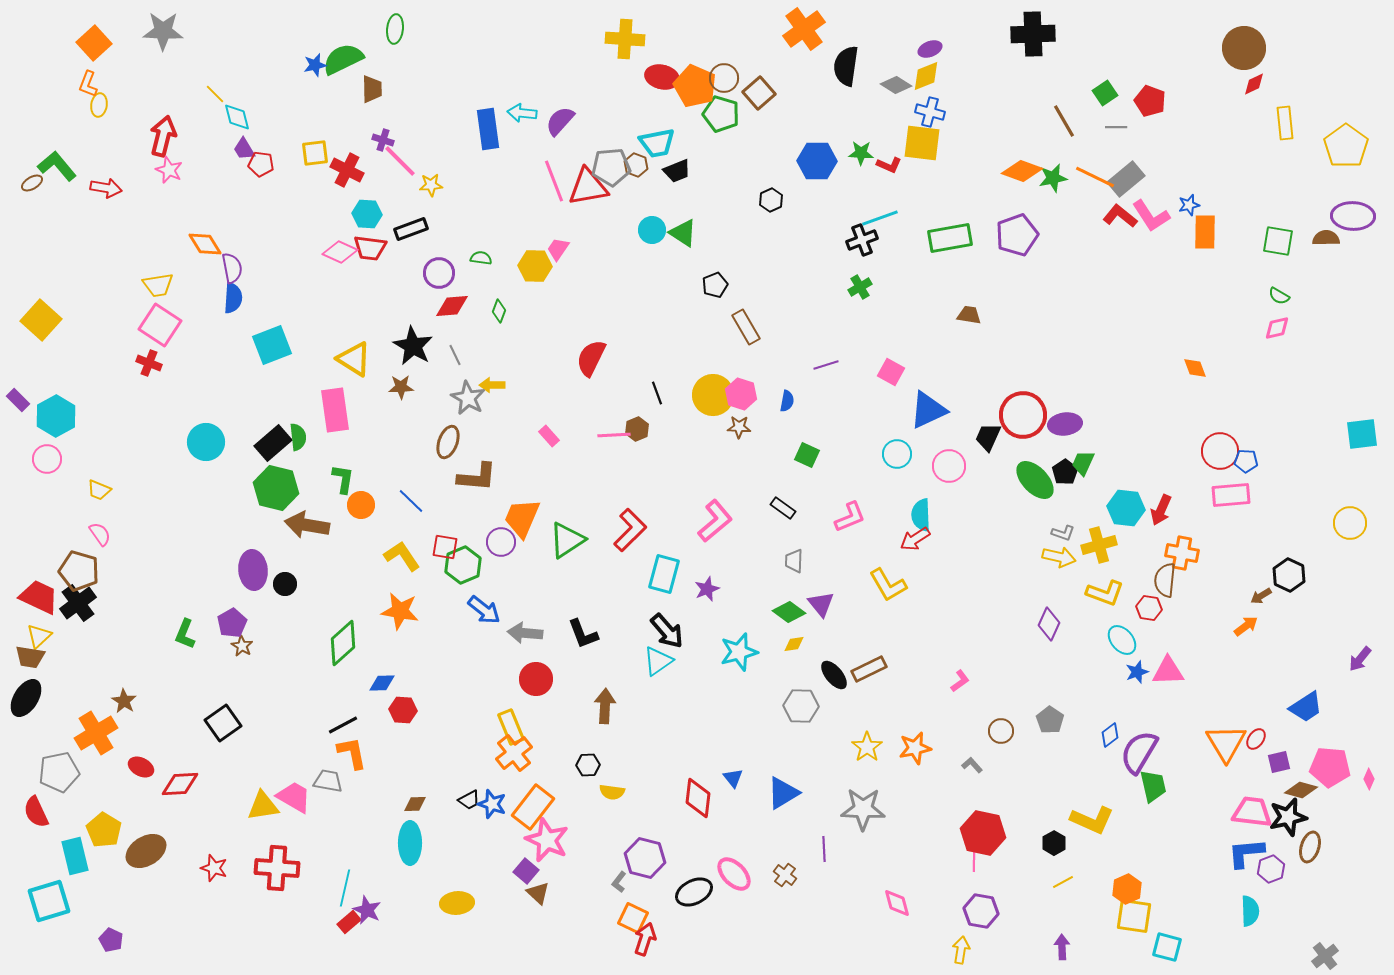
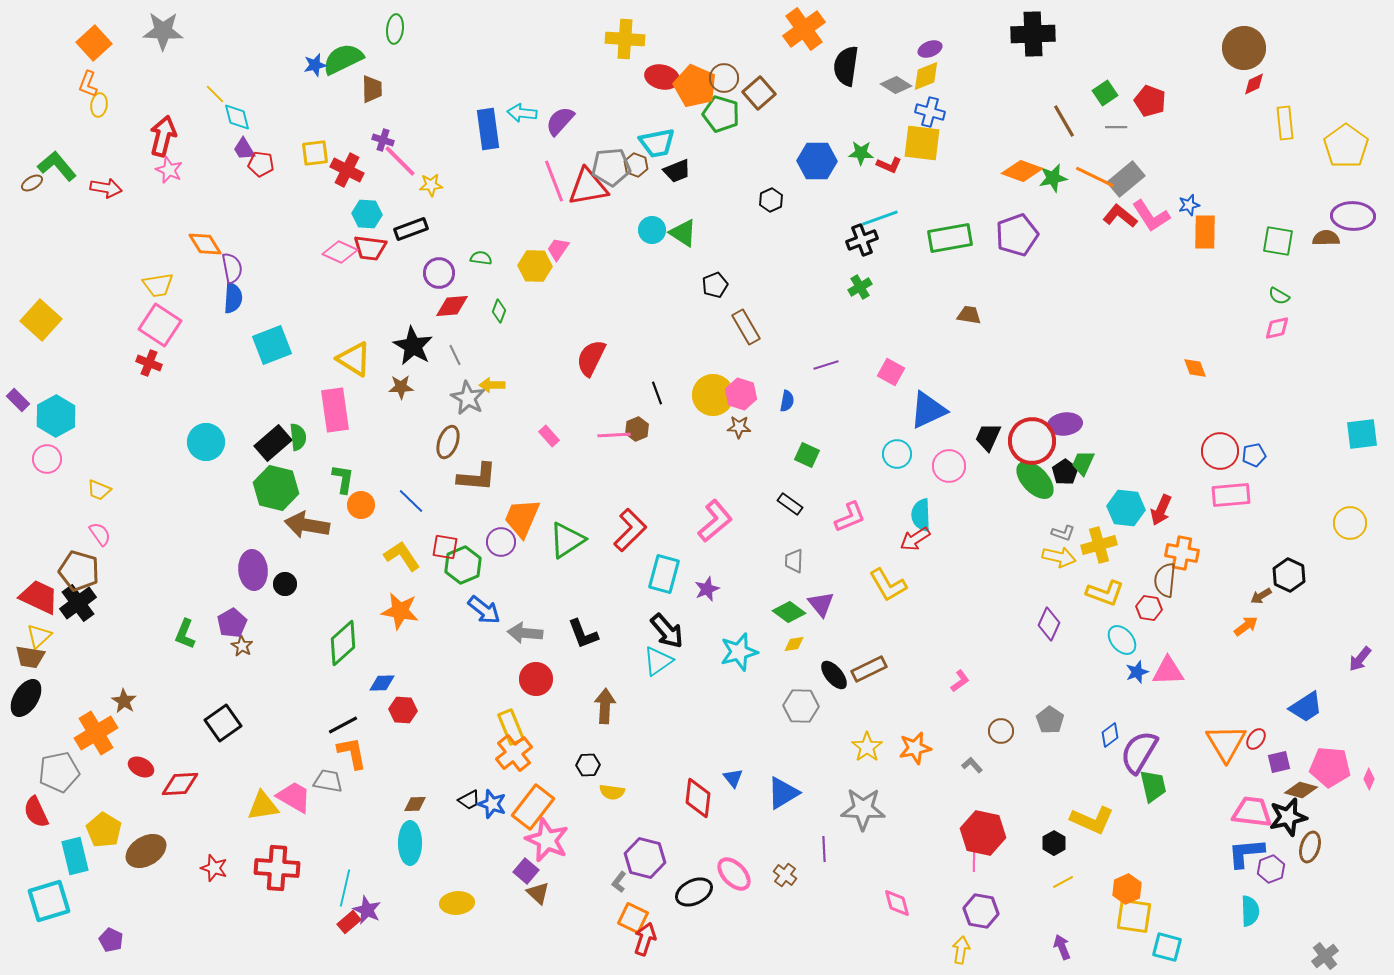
red circle at (1023, 415): moved 9 px right, 26 px down
blue pentagon at (1246, 461): moved 8 px right, 6 px up; rotated 15 degrees counterclockwise
black rectangle at (783, 508): moved 7 px right, 4 px up
purple arrow at (1062, 947): rotated 20 degrees counterclockwise
